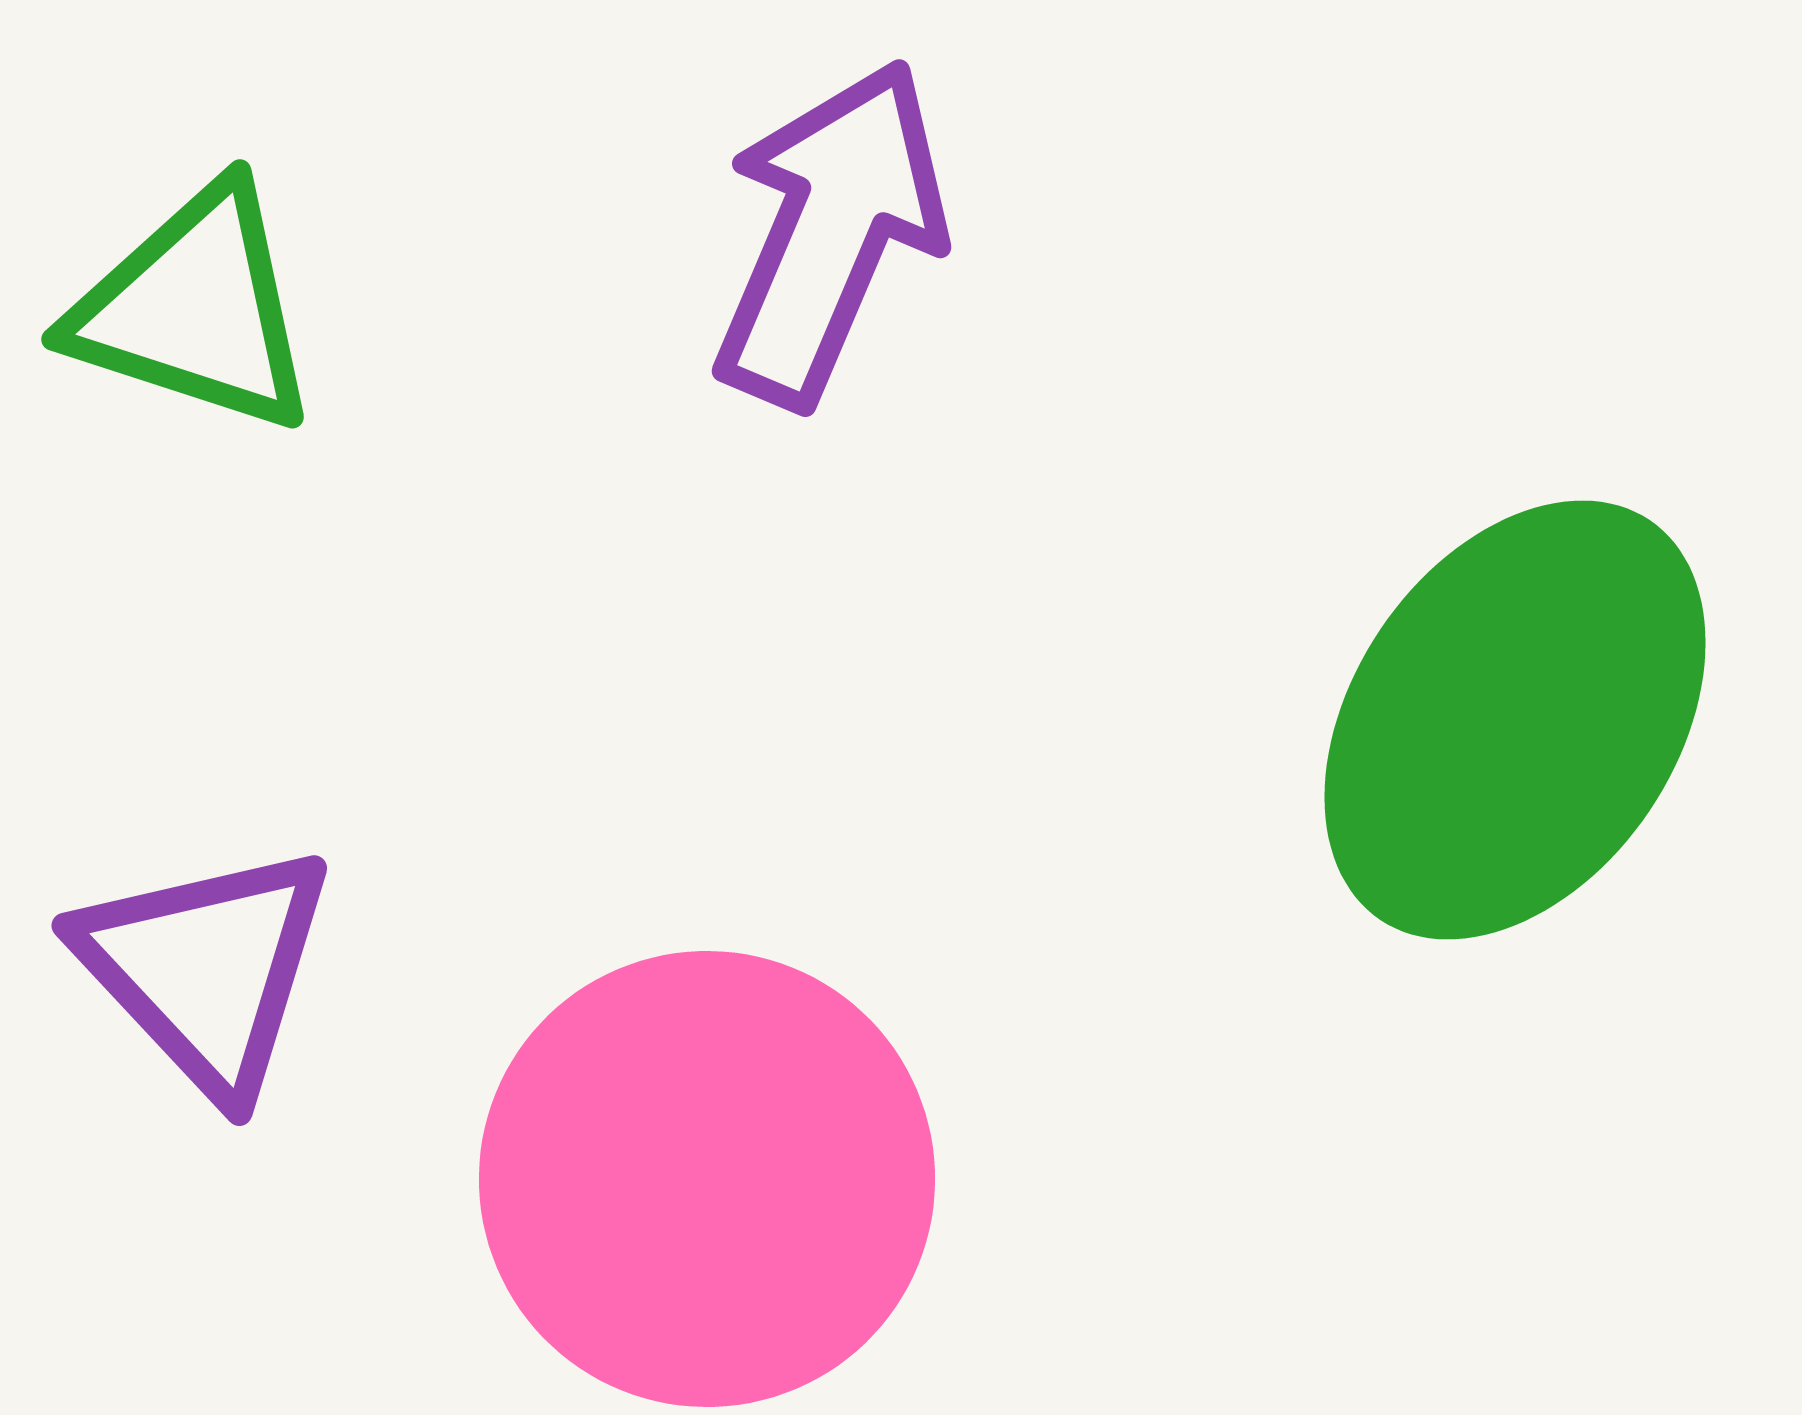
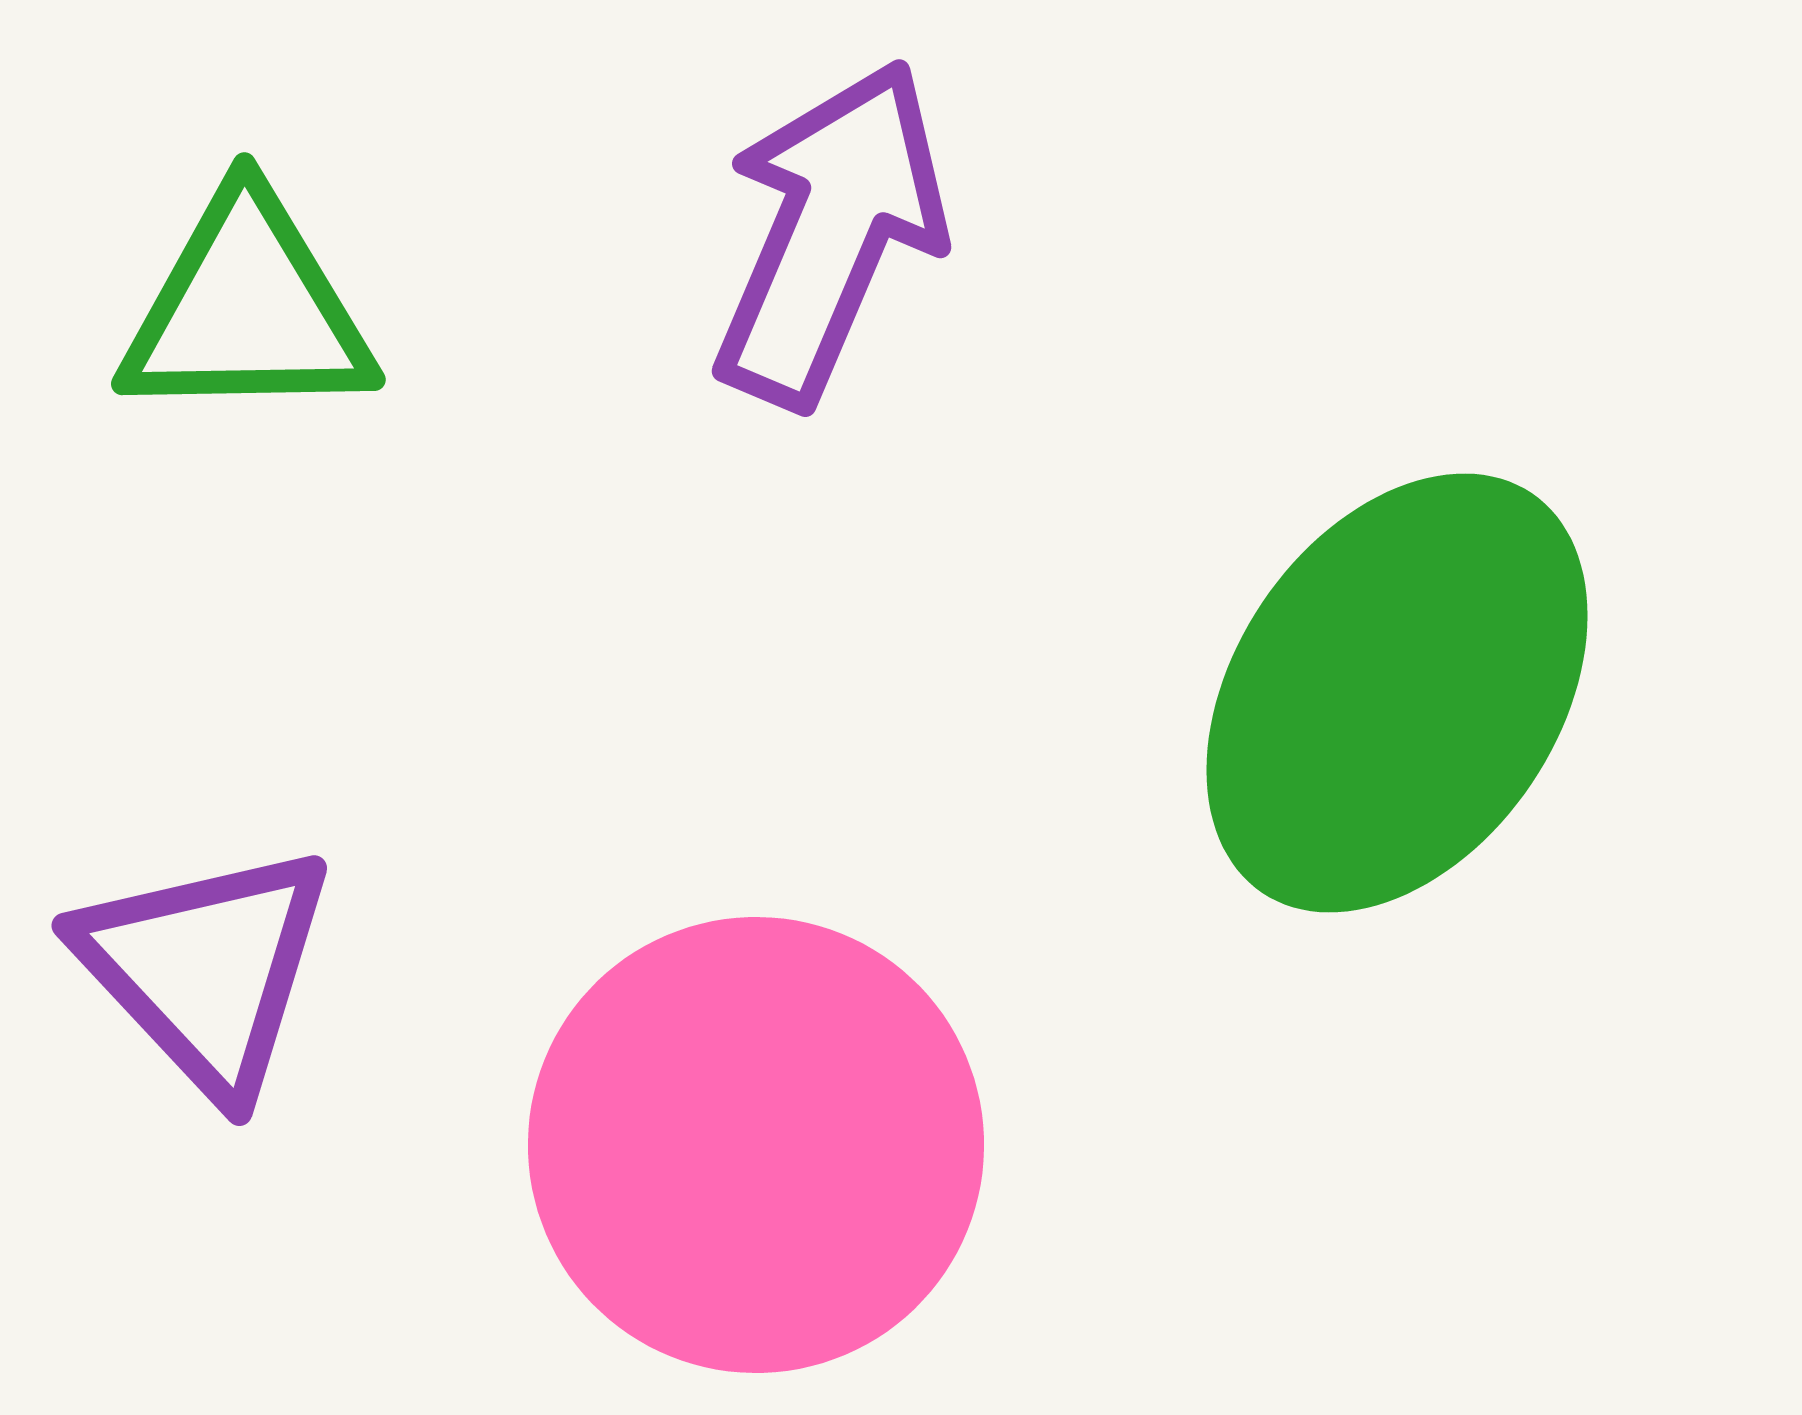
green triangle: moved 52 px right; rotated 19 degrees counterclockwise
green ellipse: moved 118 px left, 27 px up
pink circle: moved 49 px right, 34 px up
